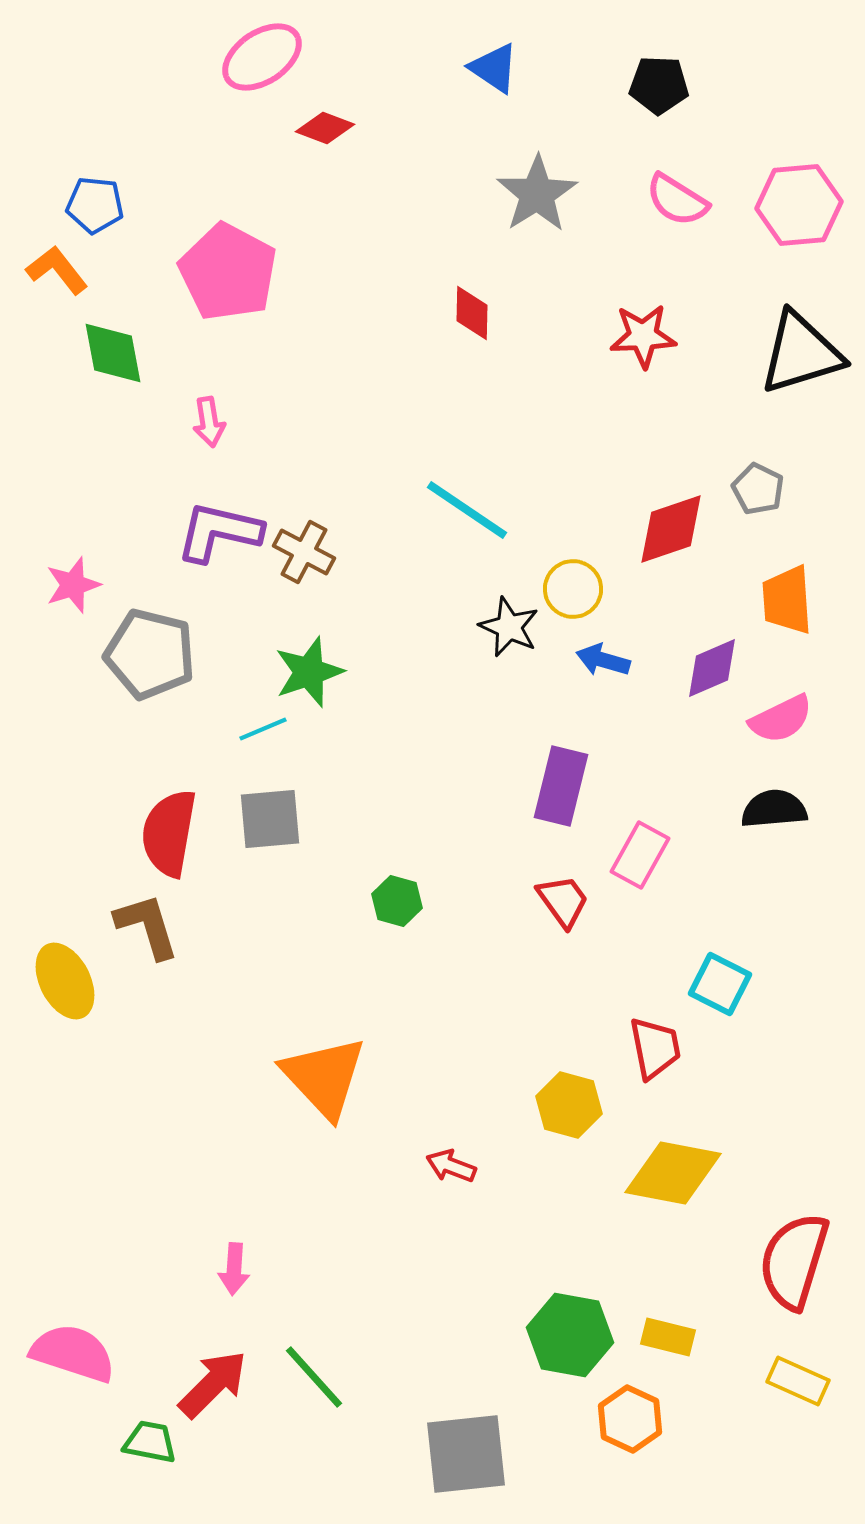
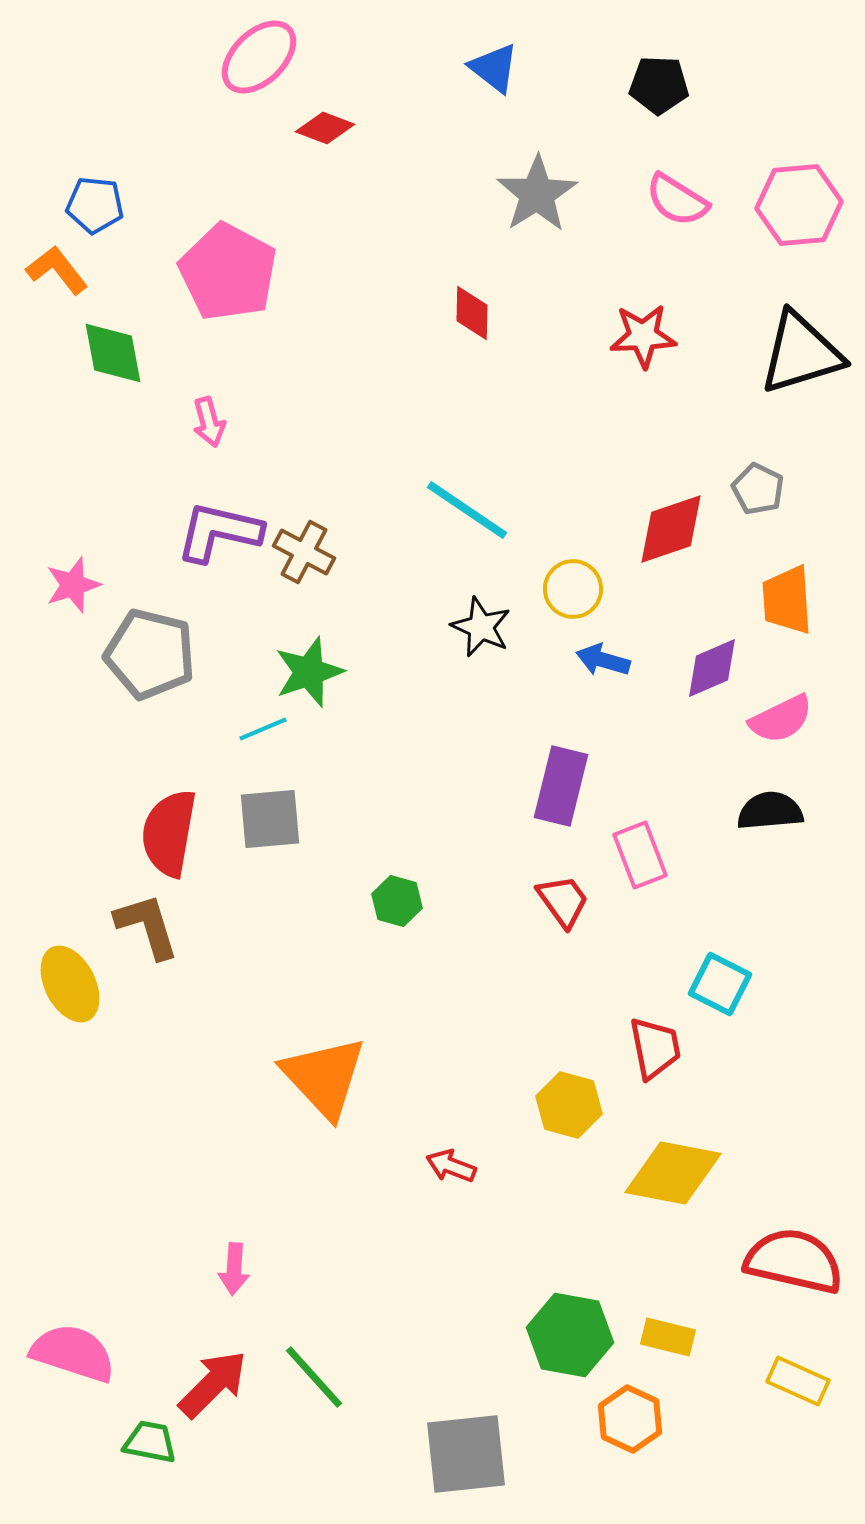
pink ellipse at (262, 57): moved 3 px left; rotated 10 degrees counterclockwise
blue triangle at (494, 68): rotated 4 degrees clockwise
pink arrow at (209, 422): rotated 6 degrees counterclockwise
black star at (509, 627): moved 28 px left
black semicircle at (774, 809): moved 4 px left, 2 px down
pink rectangle at (640, 855): rotated 50 degrees counterclockwise
yellow ellipse at (65, 981): moved 5 px right, 3 px down
red semicircle at (794, 1261): rotated 86 degrees clockwise
